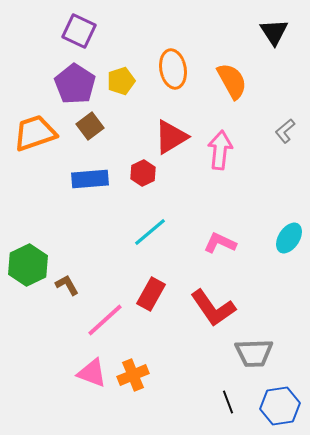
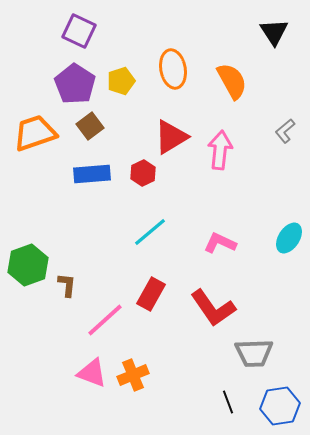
blue rectangle: moved 2 px right, 5 px up
green hexagon: rotated 6 degrees clockwise
brown L-shape: rotated 35 degrees clockwise
